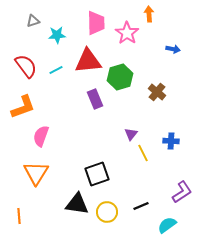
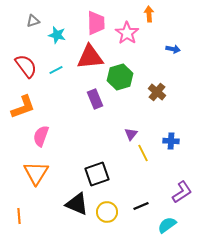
cyan star: rotated 18 degrees clockwise
red triangle: moved 2 px right, 4 px up
black triangle: rotated 15 degrees clockwise
